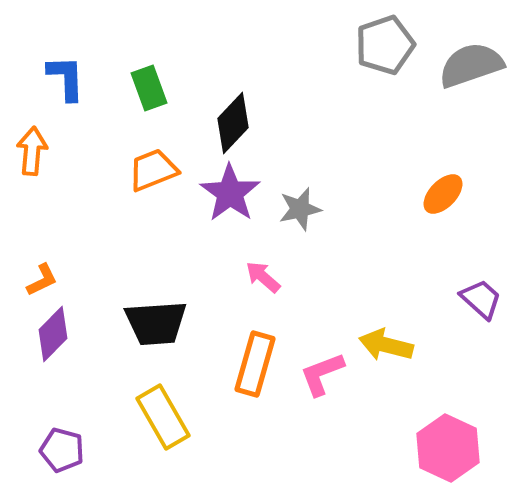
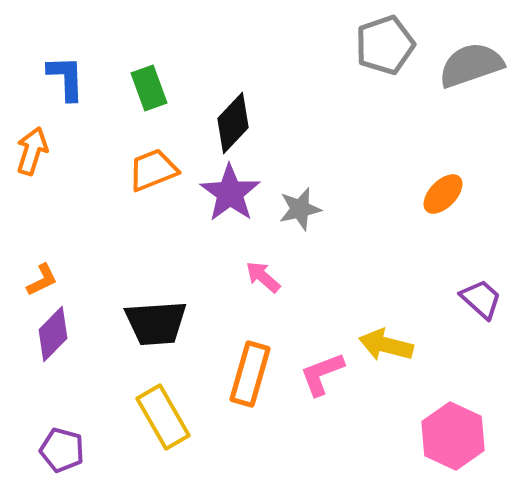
orange arrow: rotated 12 degrees clockwise
orange rectangle: moved 5 px left, 10 px down
pink hexagon: moved 5 px right, 12 px up
